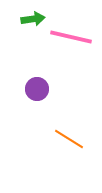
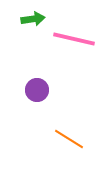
pink line: moved 3 px right, 2 px down
purple circle: moved 1 px down
